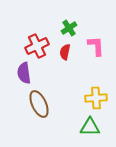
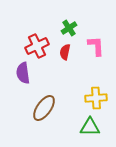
purple semicircle: moved 1 px left
brown ellipse: moved 5 px right, 4 px down; rotated 60 degrees clockwise
